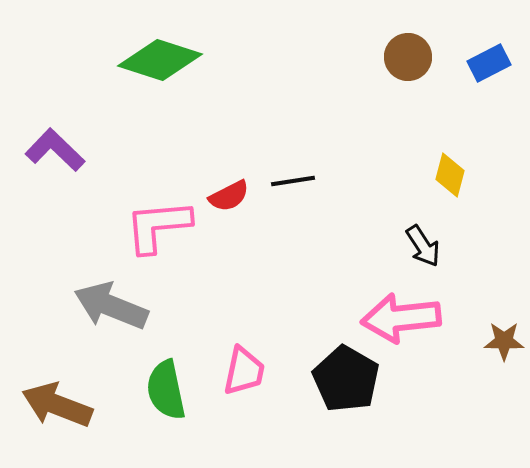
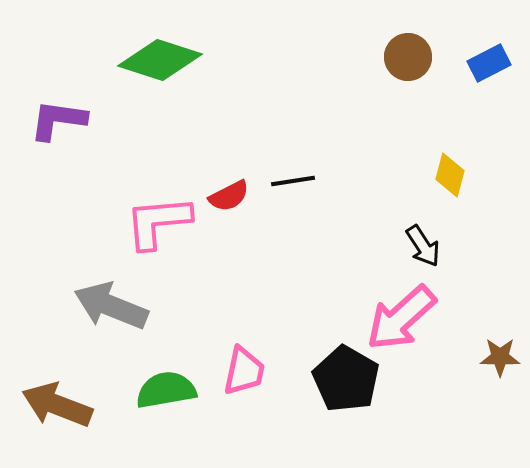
purple L-shape: moved 3 px right, 30 px up; rotated 36 degrees counterclockwise
pink L-shape: moved 4 px up
pink arrow: rotated 36 degrees counterclockwise
brown star: moved 4 px left, 16 px down
green semicircle: rotated 92 degrees clockwise
